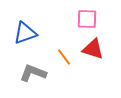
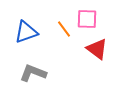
blue triangle: moved 1 px right, 1 px up
red triangle: moved 4 px right; rotated 20 degrees clockwise
orange line: moved 28 px up
